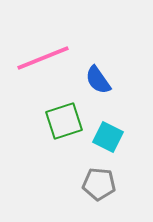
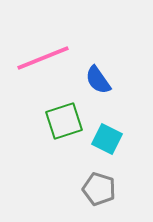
cyan square: moved 1 px left, 2 px down
gray pentagon: moved 5 px down; rotated 12 degrees clockwise
